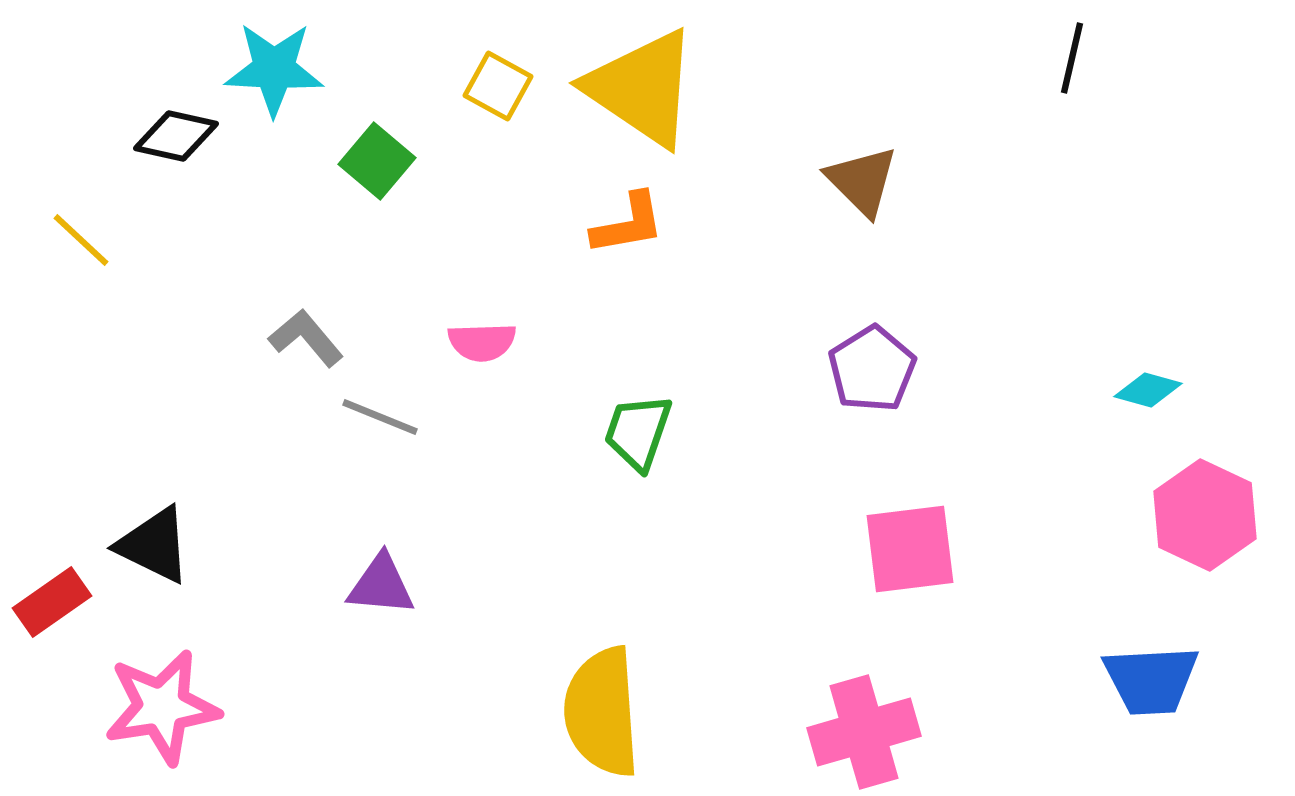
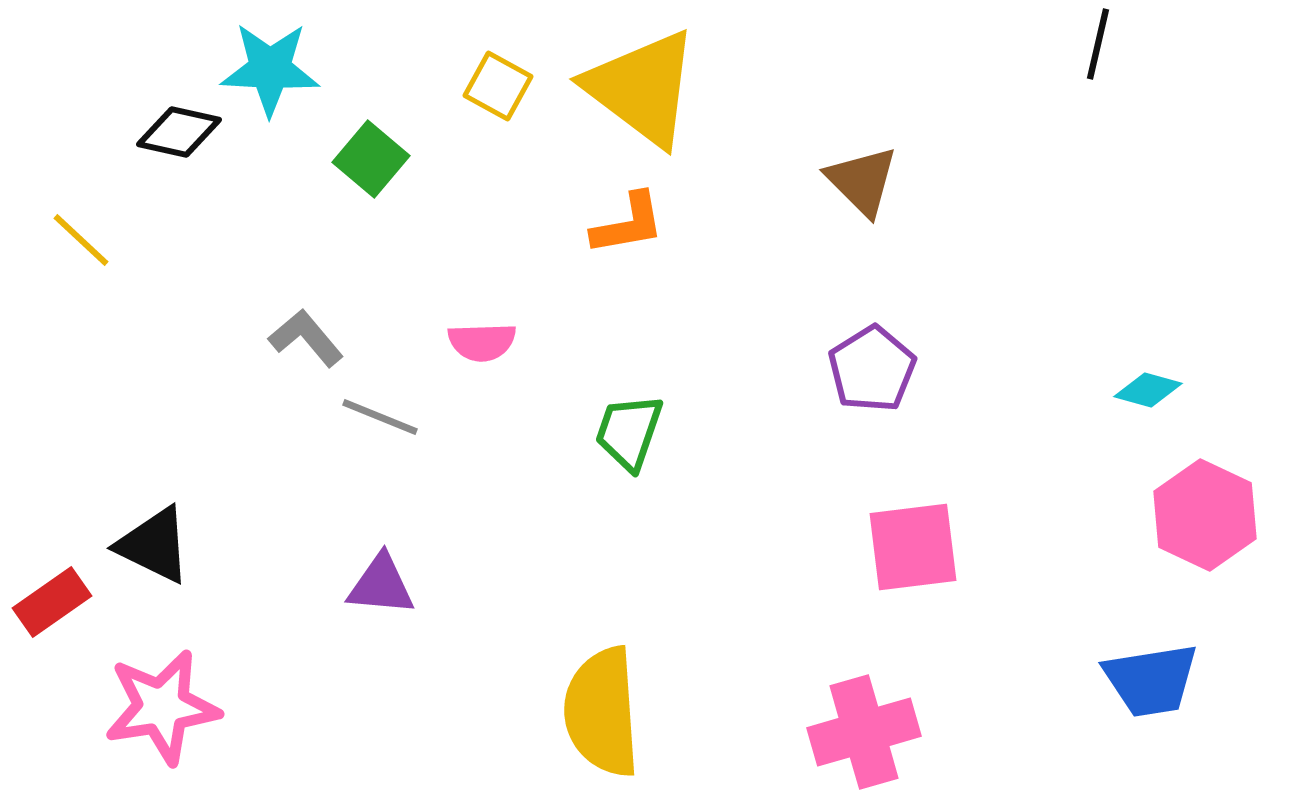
black line: moved 26 px right, 14 px up
cyan star: moved 4 px left
yellow triangle: rotated 3 degrees clockwise
black diamond: moved 3 px right, 4 px up
green square: moved 6 px left, 2 px up
green trapezoid: moved 9 px left
pink square: moved 3 px right, 2 px up
blue trapezoid: rotated 6 degrees counterclockwise
